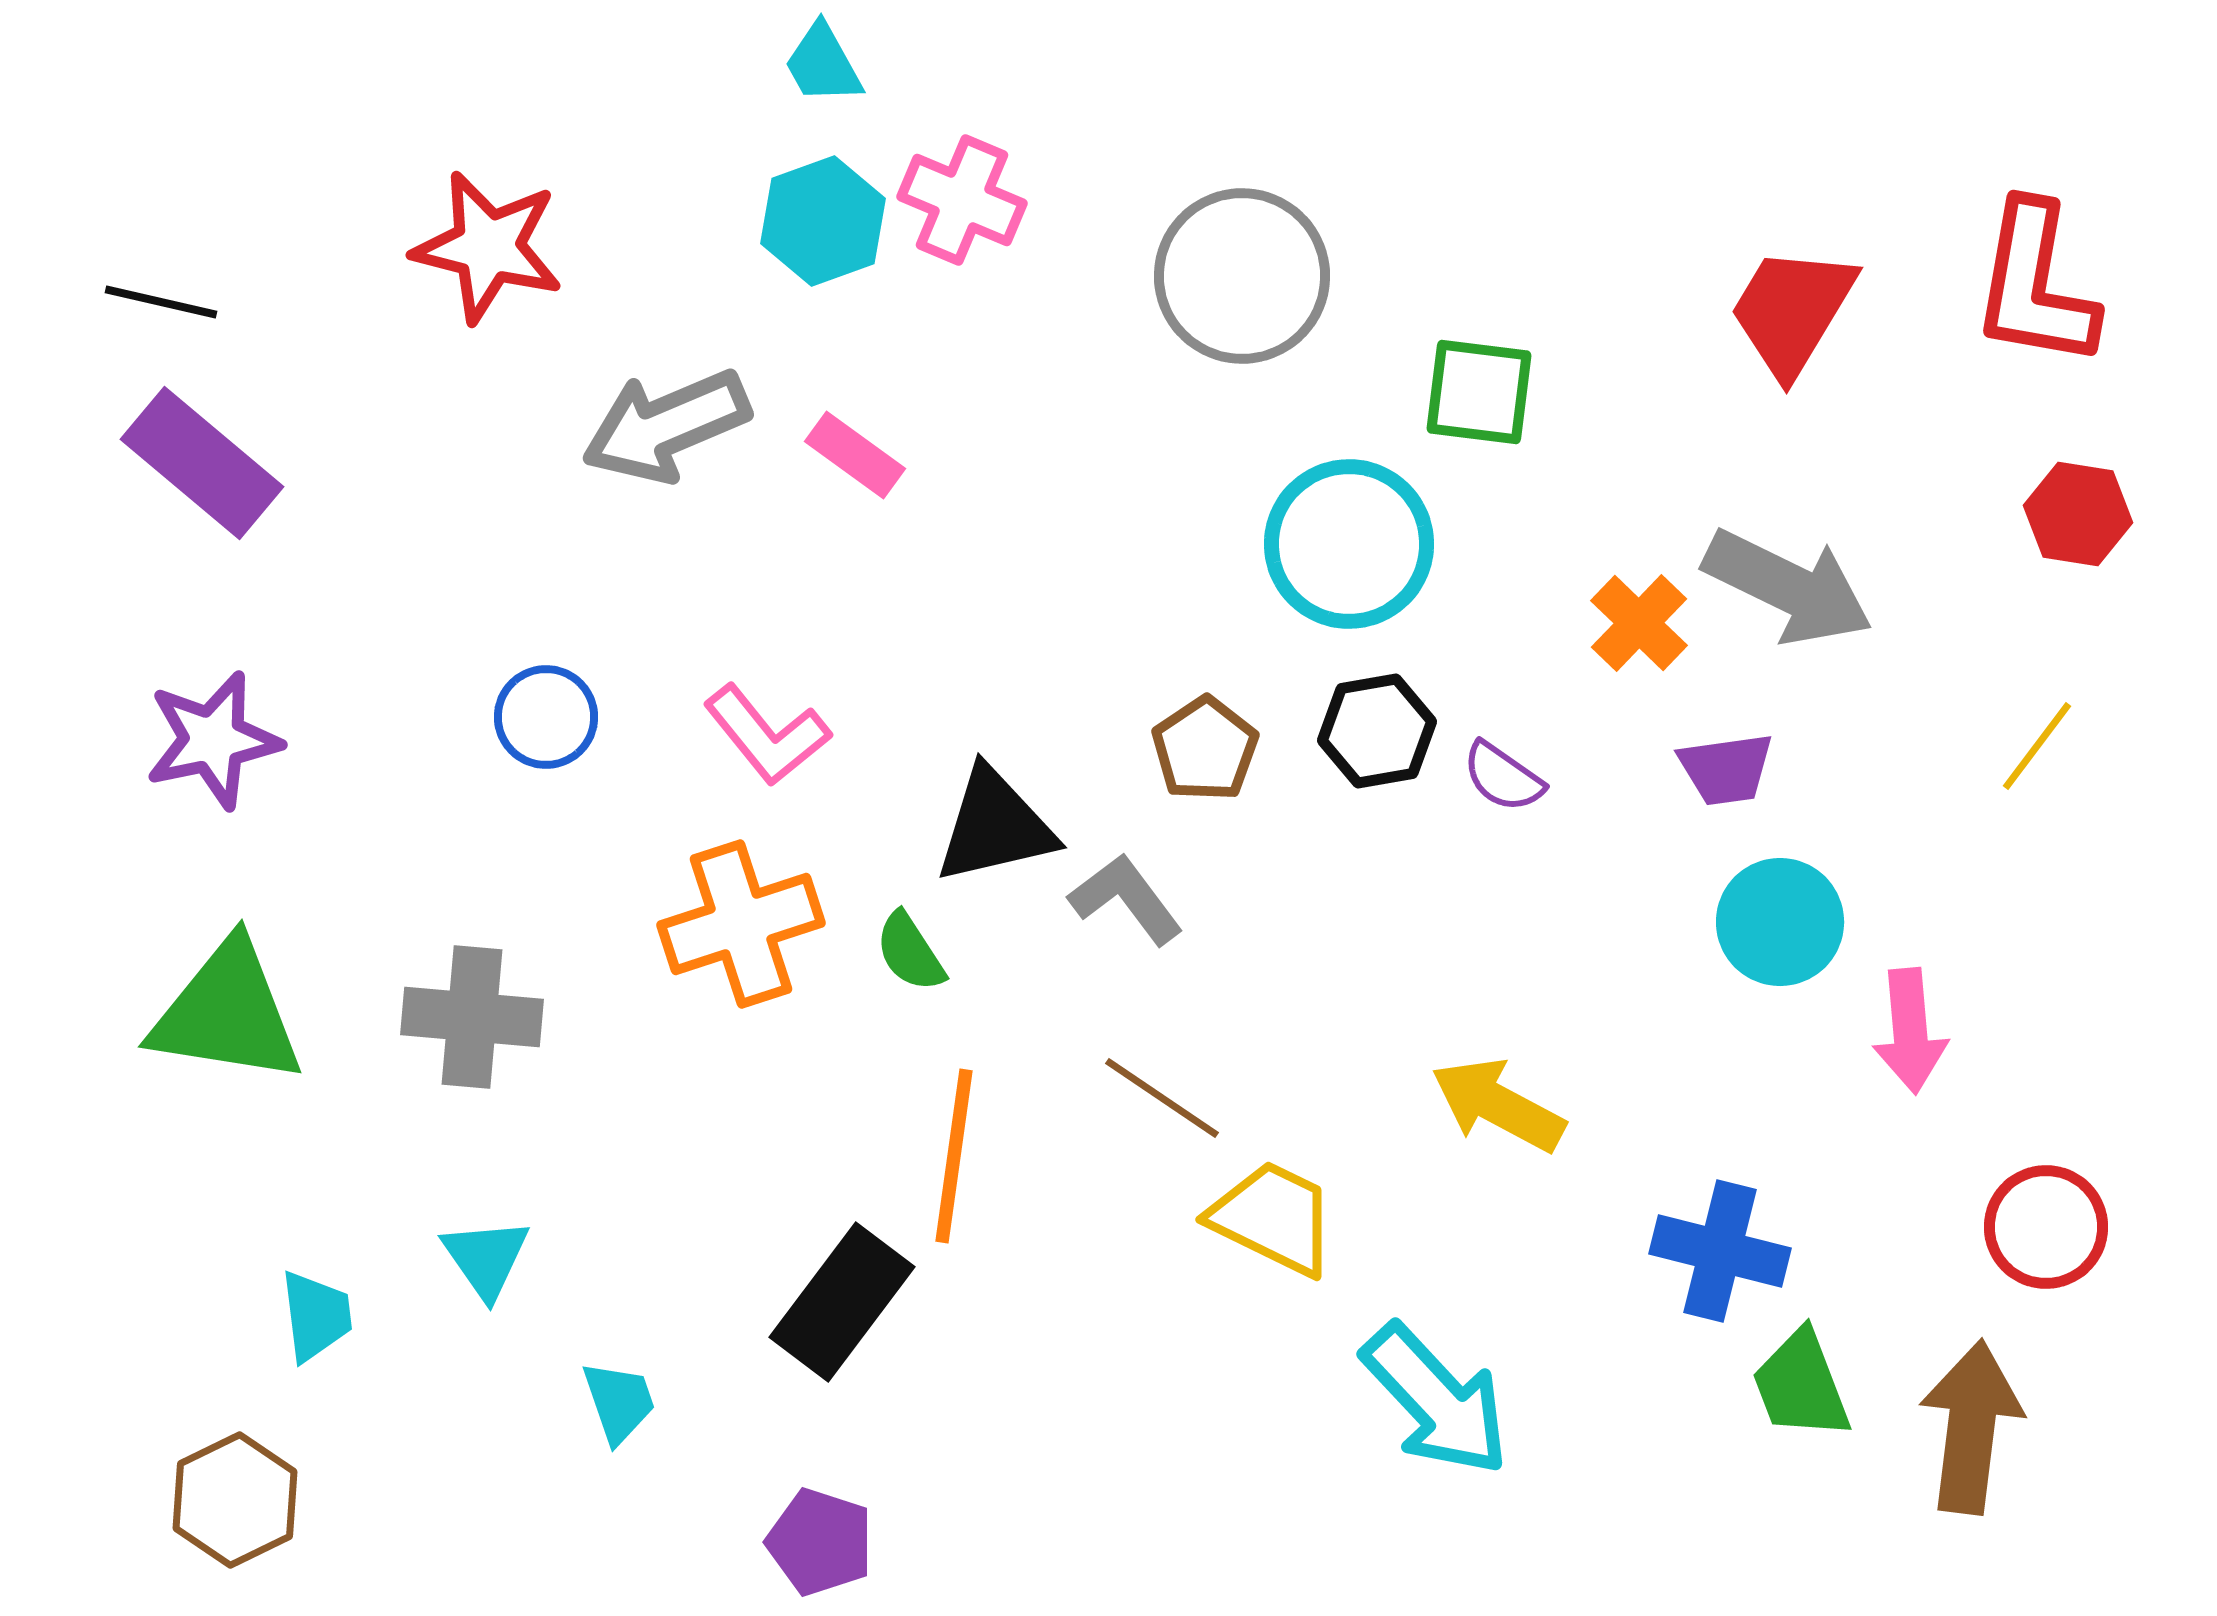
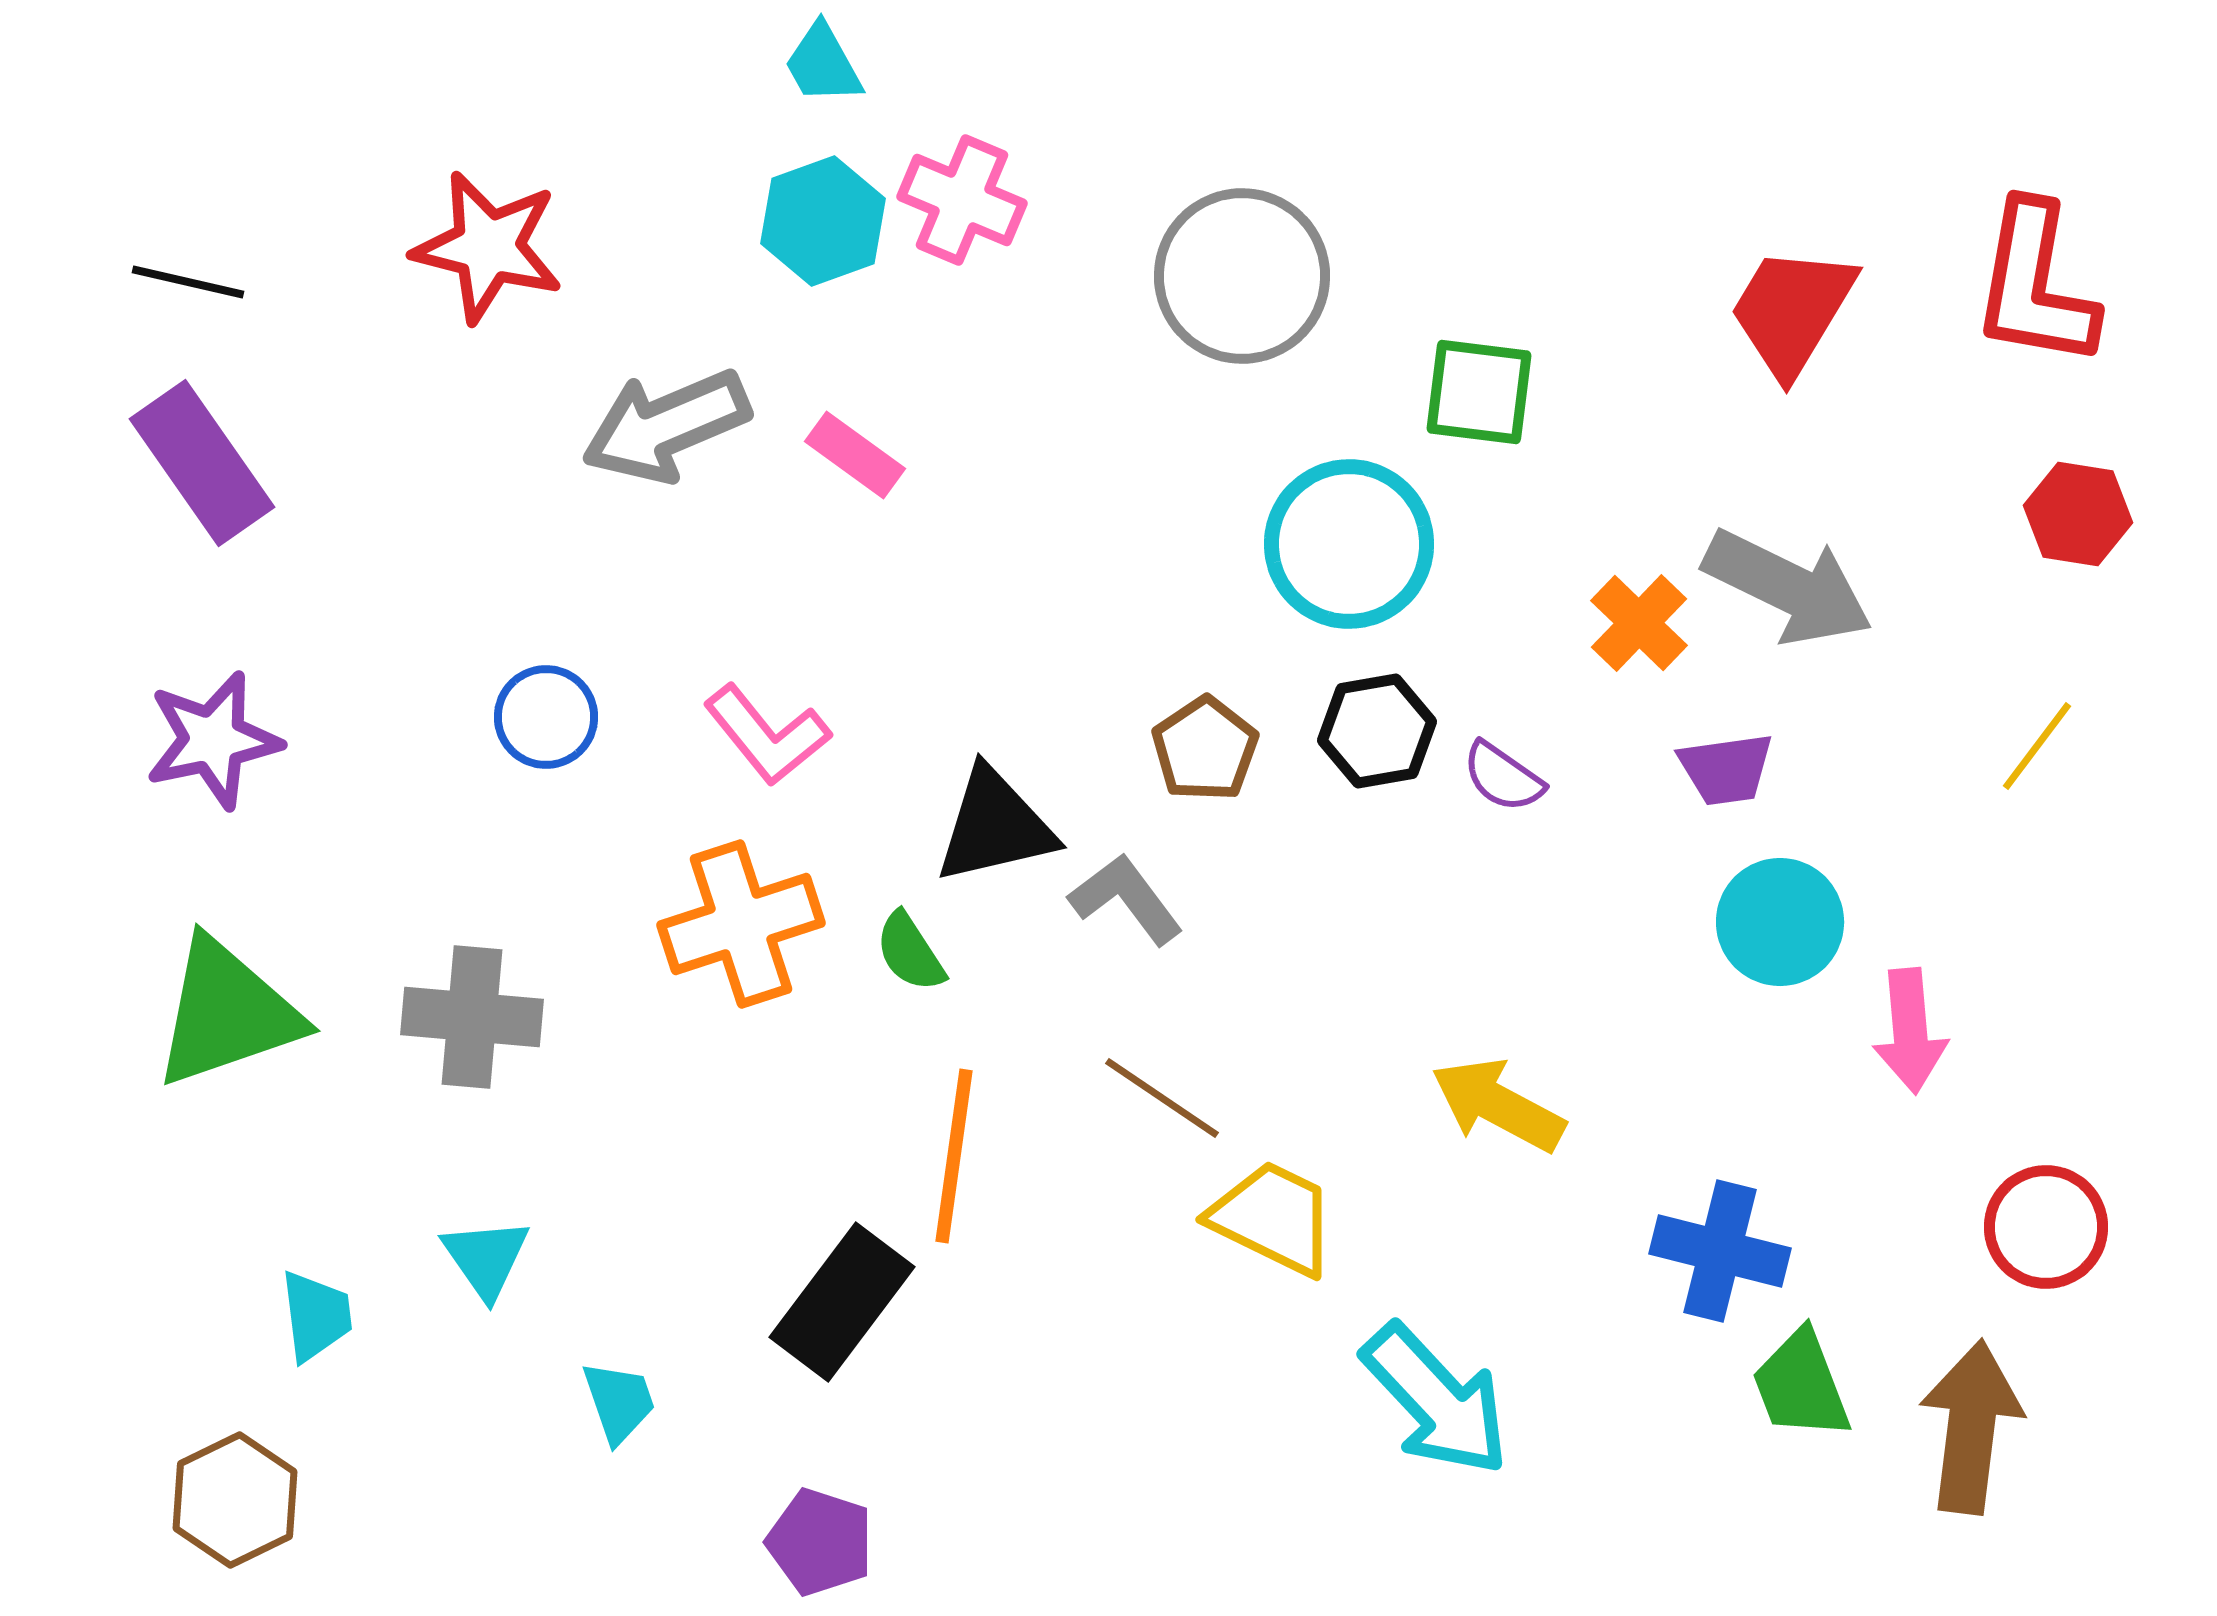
black line at (161, 302): moved 27 px right, 20 px up
purple rectangle at (202, 463): rotated 15 degrees clockwise
green triangle at (227, 1013): rotated 28 degrees counterclockwise
